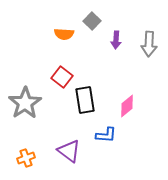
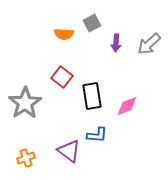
gray square: moved 2 px down; rotated 18 degrees clockwise
purple arrow: moved 3 px down
gray arrow: rotated 45 degrees clockwise
black rectangle: moved 7 px right, 4 px up
pink diamond: rotated 20 degrees clockwise
blue L-shape: moved 9 px left
